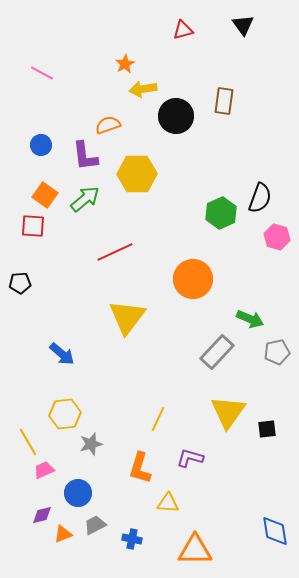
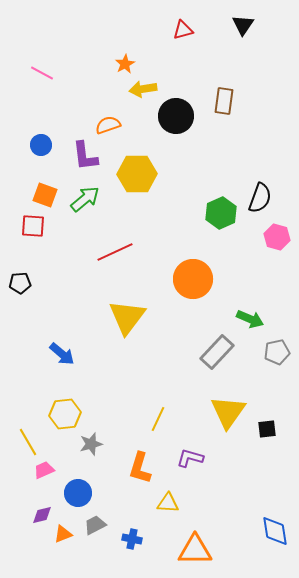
black triangle at (243, 25): rotated 10 degrees clockwise
orange square at (45, 195): rotated 15 degrees counterclockwise
